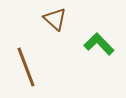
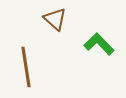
brown line: rotated 12 degrees clockwise
